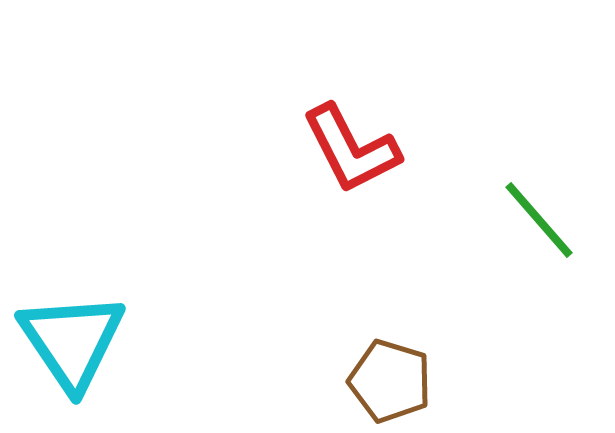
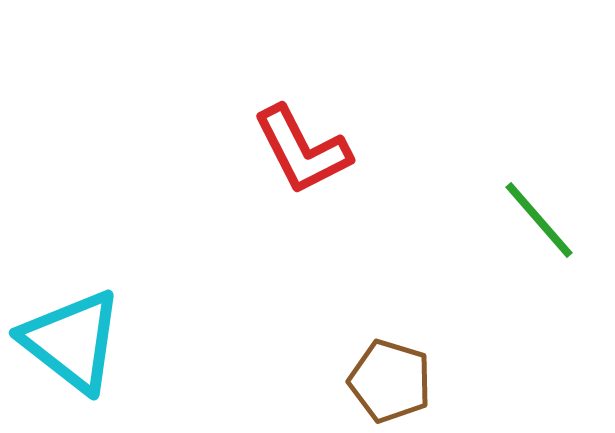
red L-shape: moved 49 px left, 1 px down
cyan triangle: rotated 18 degrees counterclockwise
